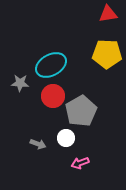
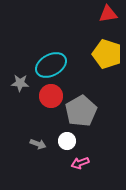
yellow pentagon: rotated 16 degrees clockwise
red circle: moved 2 px left
white circle: moved 1 px right, 3 px down
